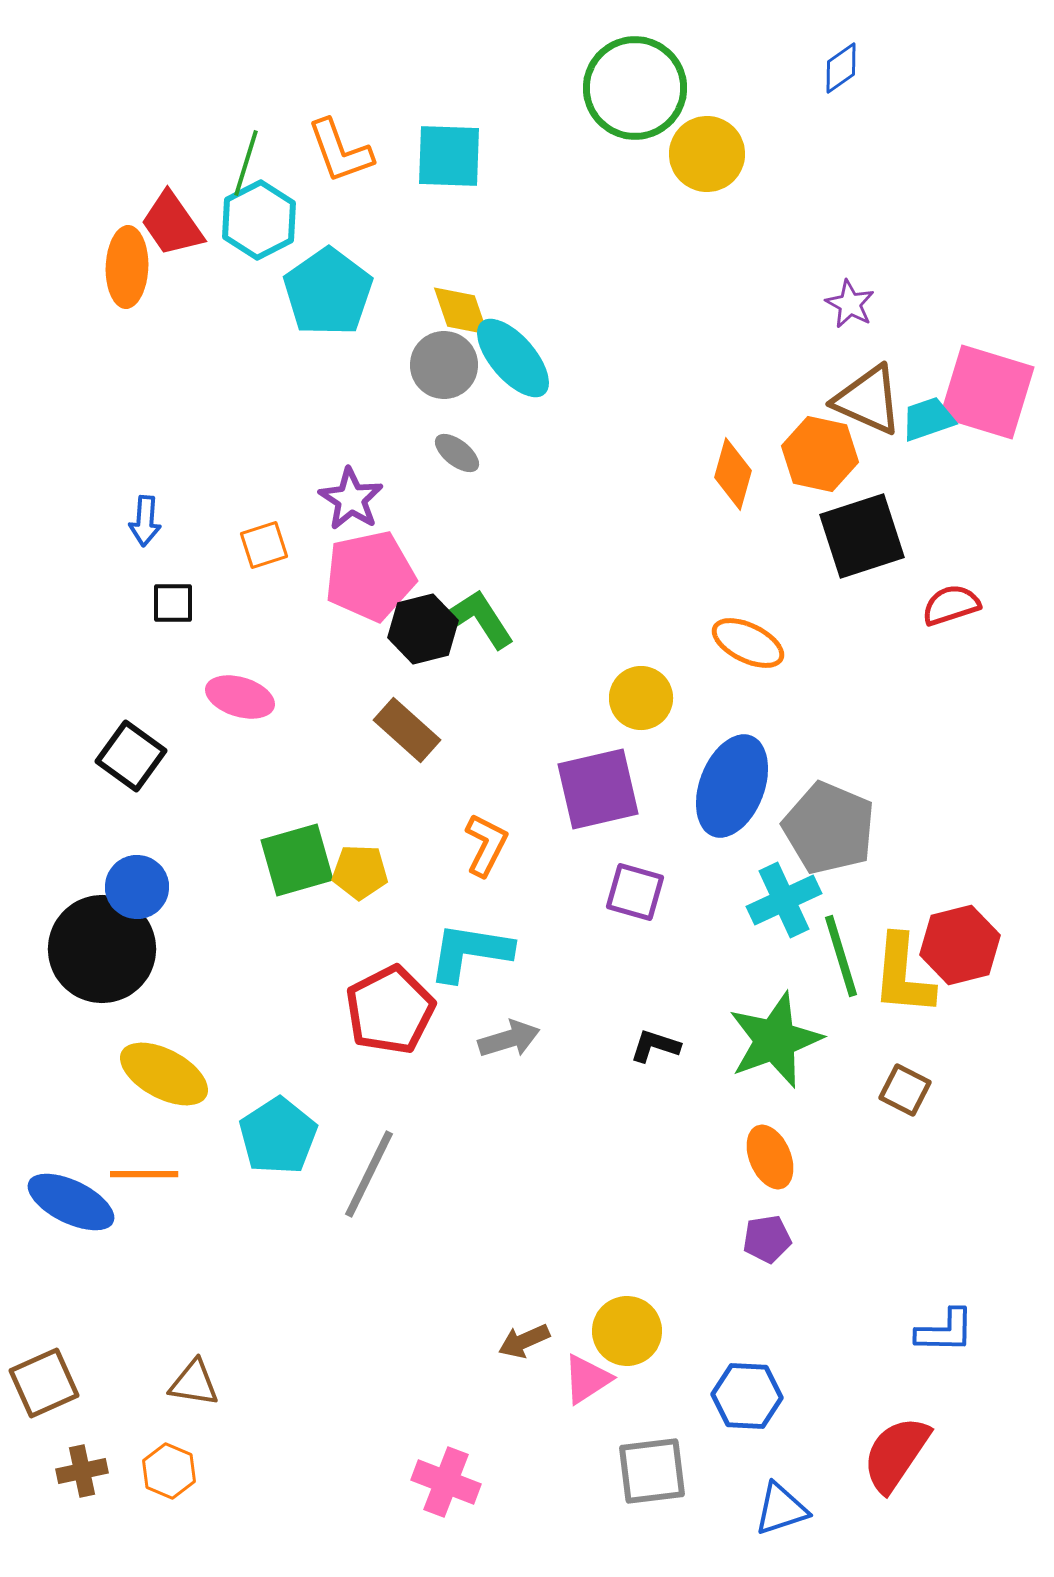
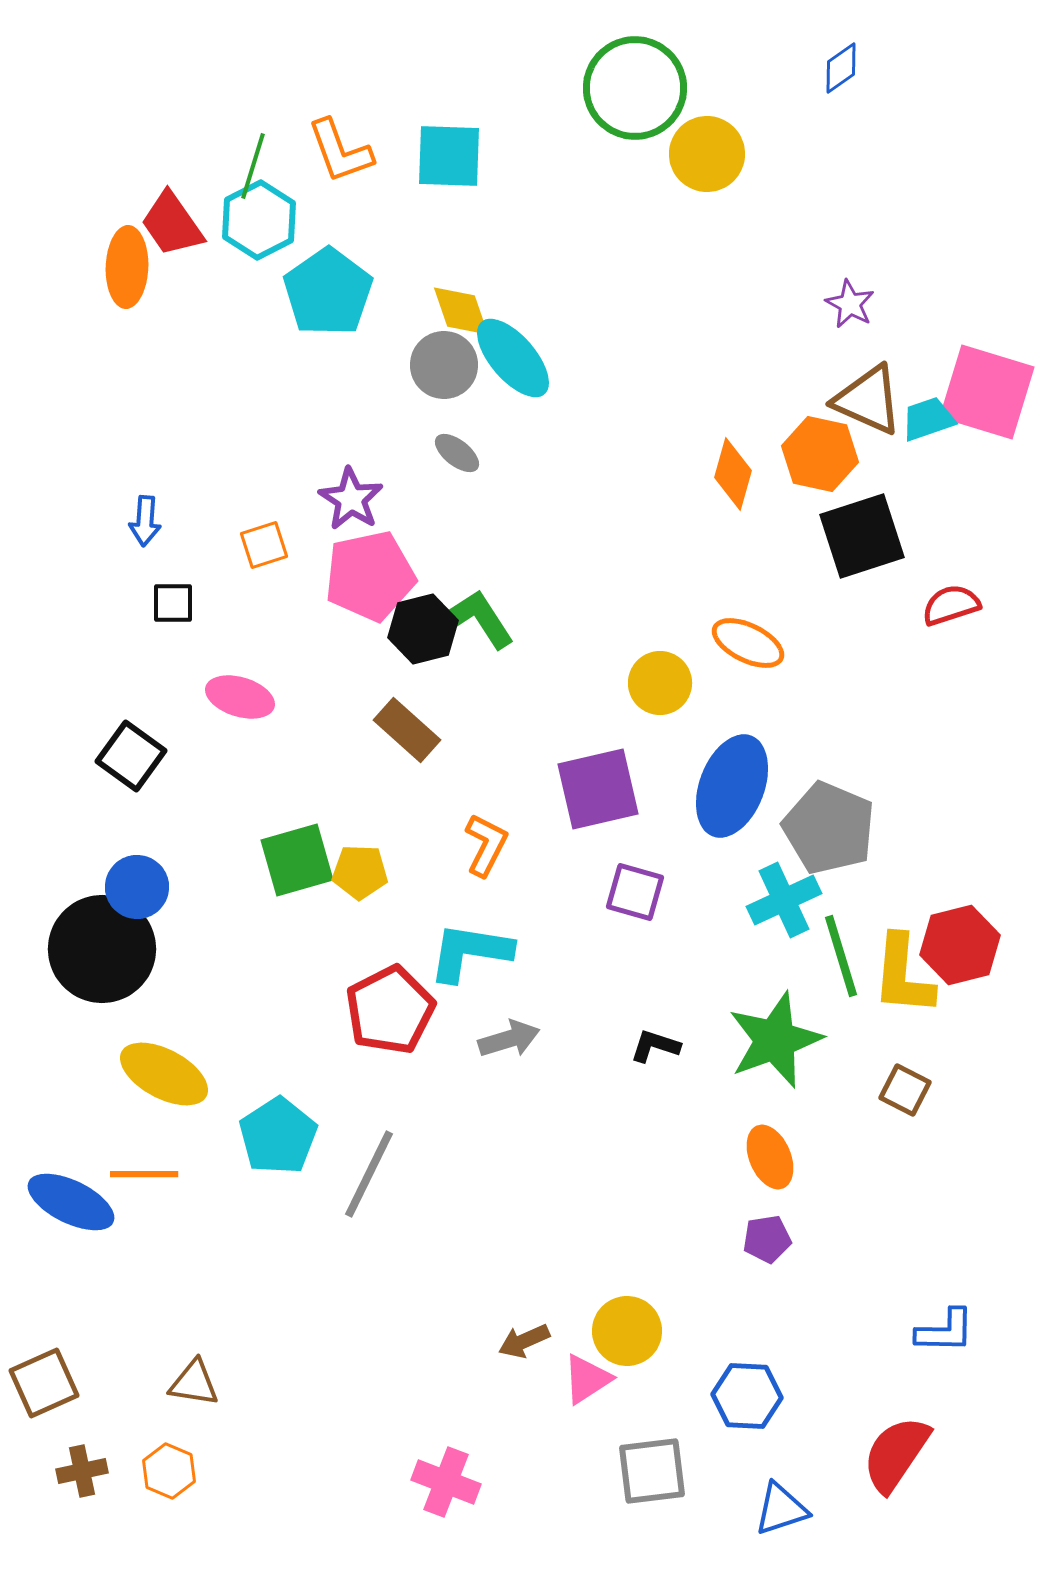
green line at (246, 163): moved 7 px right, 3 px down
yellow circle at (641, 698): moved 19 px right, 15 px up
